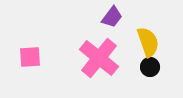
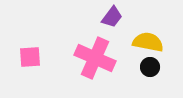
yellow semicircle: rotated 60 degrees counterclockwise
pink cross: moved 4 px left; rotated 15 degrees counterclockwise
